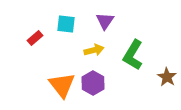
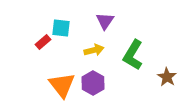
cyan square: moved 5 px left, 4 px down
red rectangle: moved 8 px right, 4 px down
